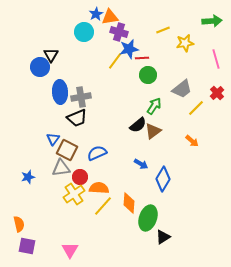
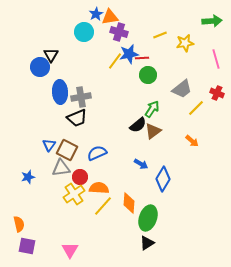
yellow line at (163, 30): moved 3 px left, 5 px down
blue star at (129, 49): moved 5 px down
red cross at (217, 93): rotated 24 degrees counterclockwise
green arrow at (154, 106): moved 2 px left, 3 px down
blue triangle at (53, 139): moved 4 px left, 6 px down
black triangle at (163, 237): moved 16 px left, 6 px down
